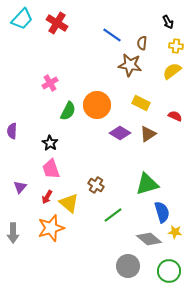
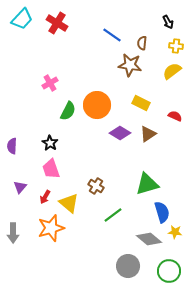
purple semicircle: moved 15 px down
brown cross: moved 1 px down
red arrow: moved 2 px left
